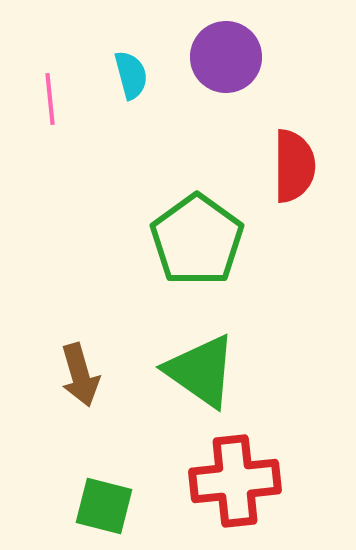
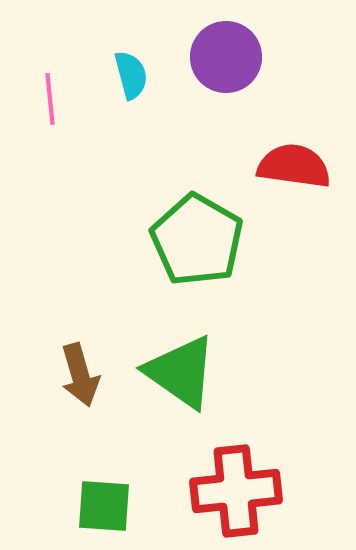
red semicircle: rotated 82 degrees counterclockwise
green pentagon: rotated 6 degrees counterclockwise
green triangle: moved 20 px left, 1 px down
red cross: moved 1 px right, 10 px down
green square: rotated 10 degrees counterclockwise
